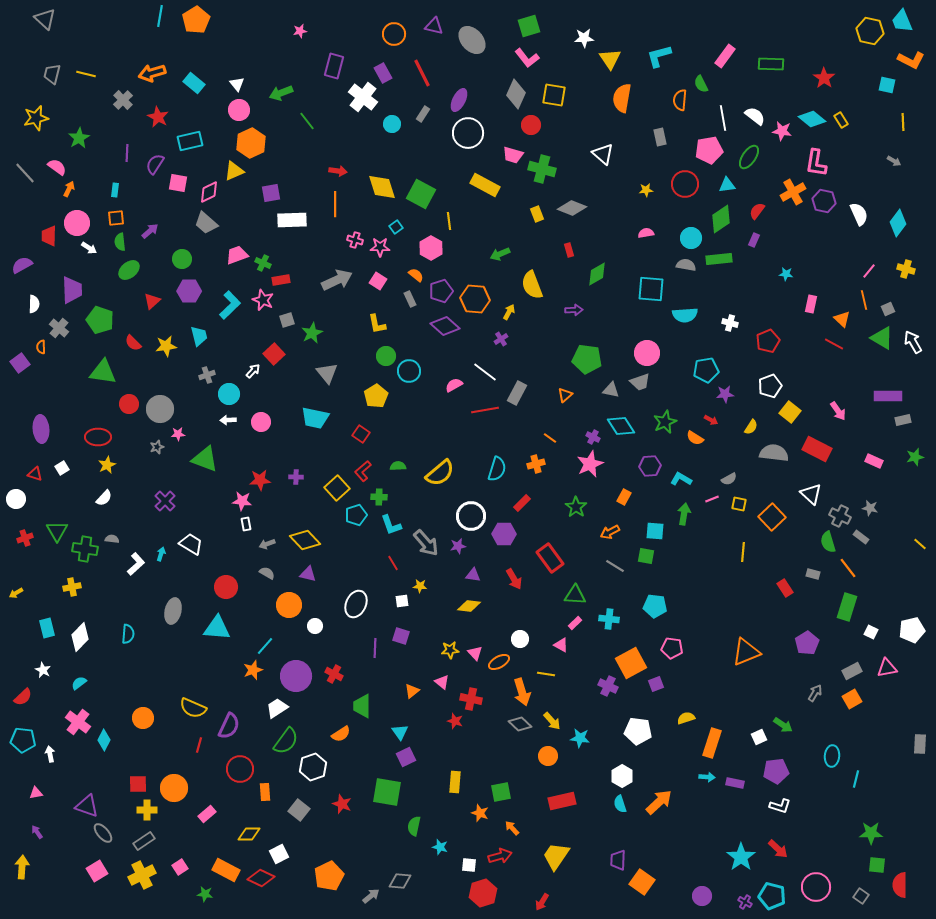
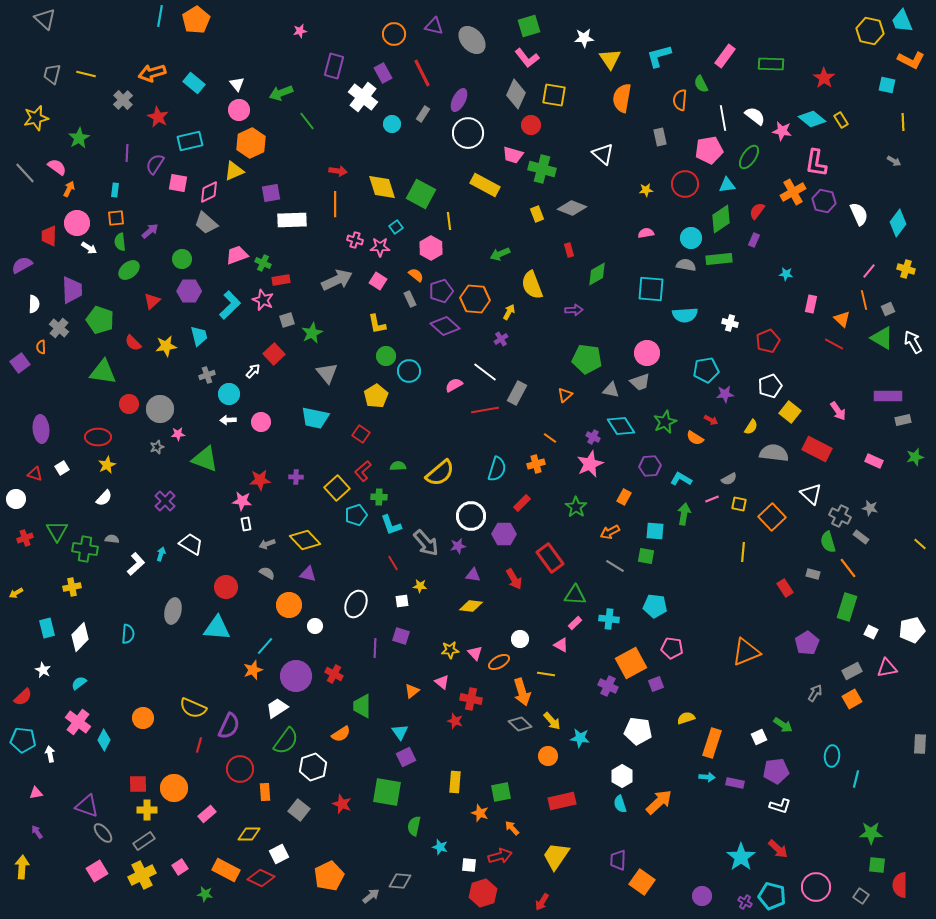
yellow diamond at (469, 606): moved 2 px right
